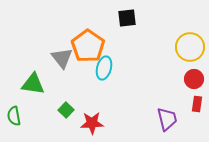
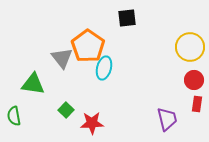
red circle: moved 1 px down
